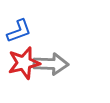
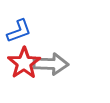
red star: rotated 20 degrees counterclockwise
